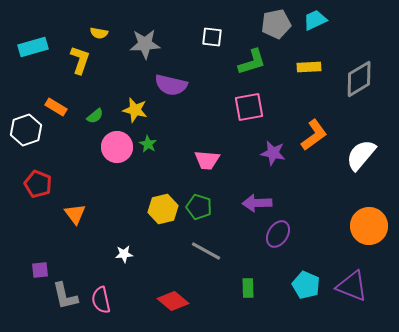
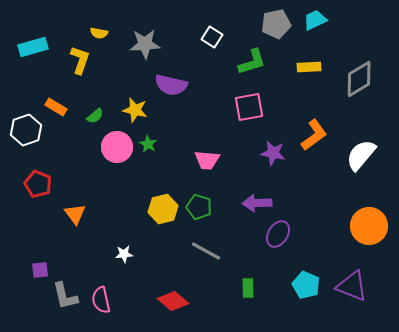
white square: rotated 25 degrees clockwise
